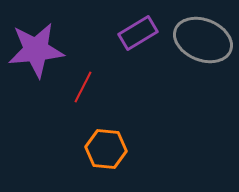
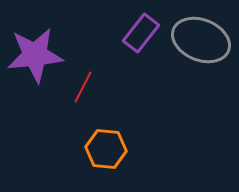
purple rectangle: moved 3 px right; rotated 21 degrees counterclockwise
gray ellipse: moved 2 px left
purple star: moved 1 px left, 5 px down
